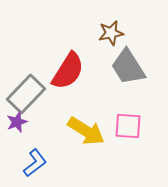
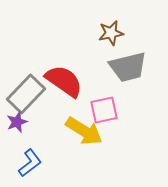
gray trapezoid: rotated 72 degrees counterclockwise
red semicircle: moved 4 px left, 10 px down; rotated 87 degrees counterclockwise
pink square: moved 24 px left, 16 px up; rotated 16 degrees counterclockwise
yellow arrow: moved 2 px left
blue L-shape: moved 5 px left
